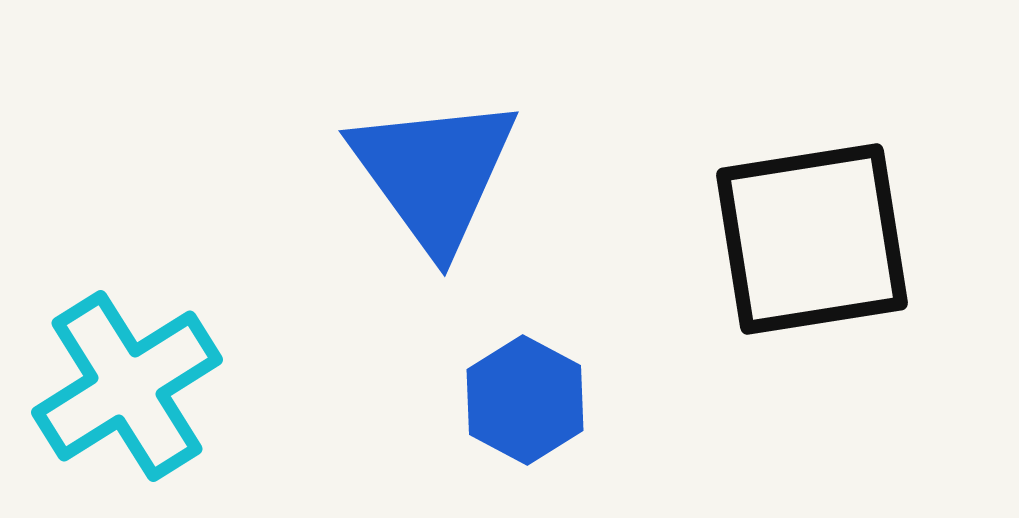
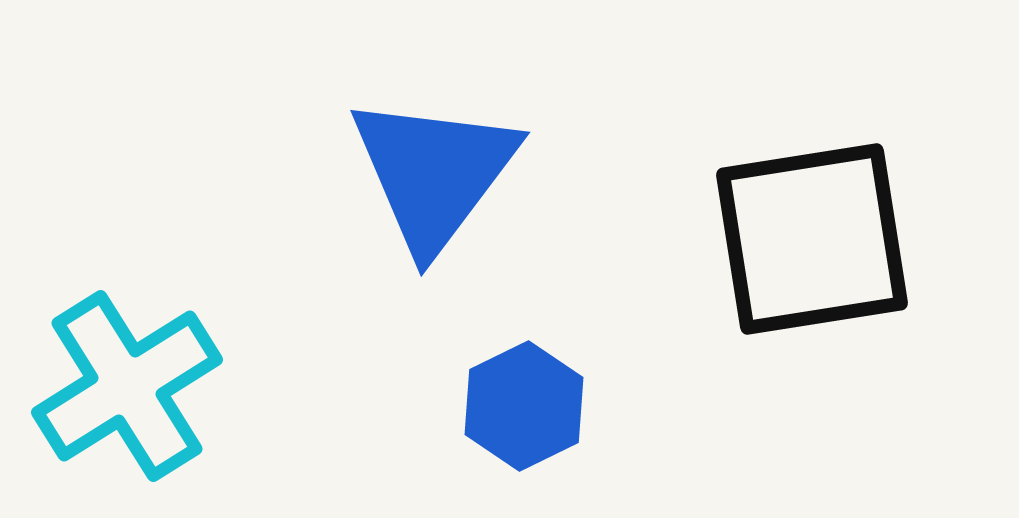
blue triangle: rotated 13 degrees clockwise
blue hexagon: moved 1 px left, 6 px down; rotated 6 degrees clockwise
